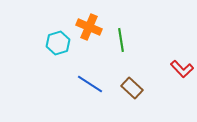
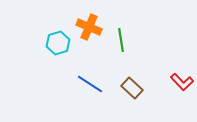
red L-shape: moved 13 px down
